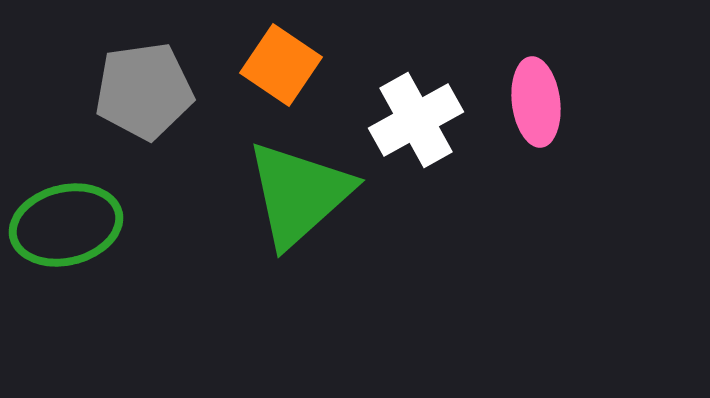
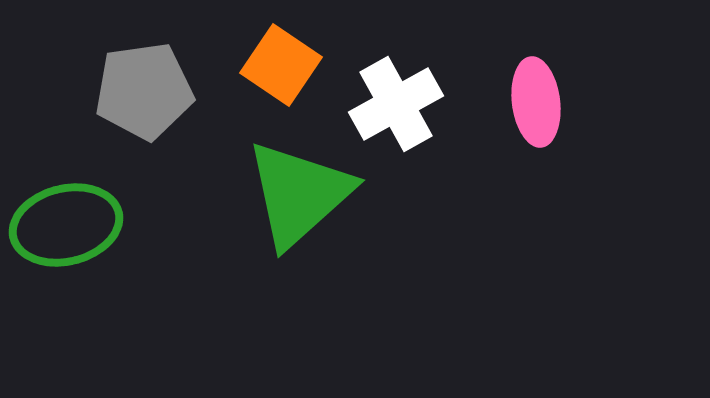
white cross: moved 20 px left, 16 px up
